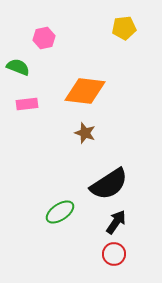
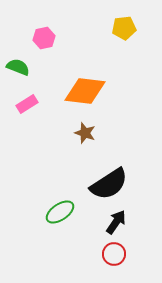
pink rectangle: rotated 25 degrees counterclockwise
